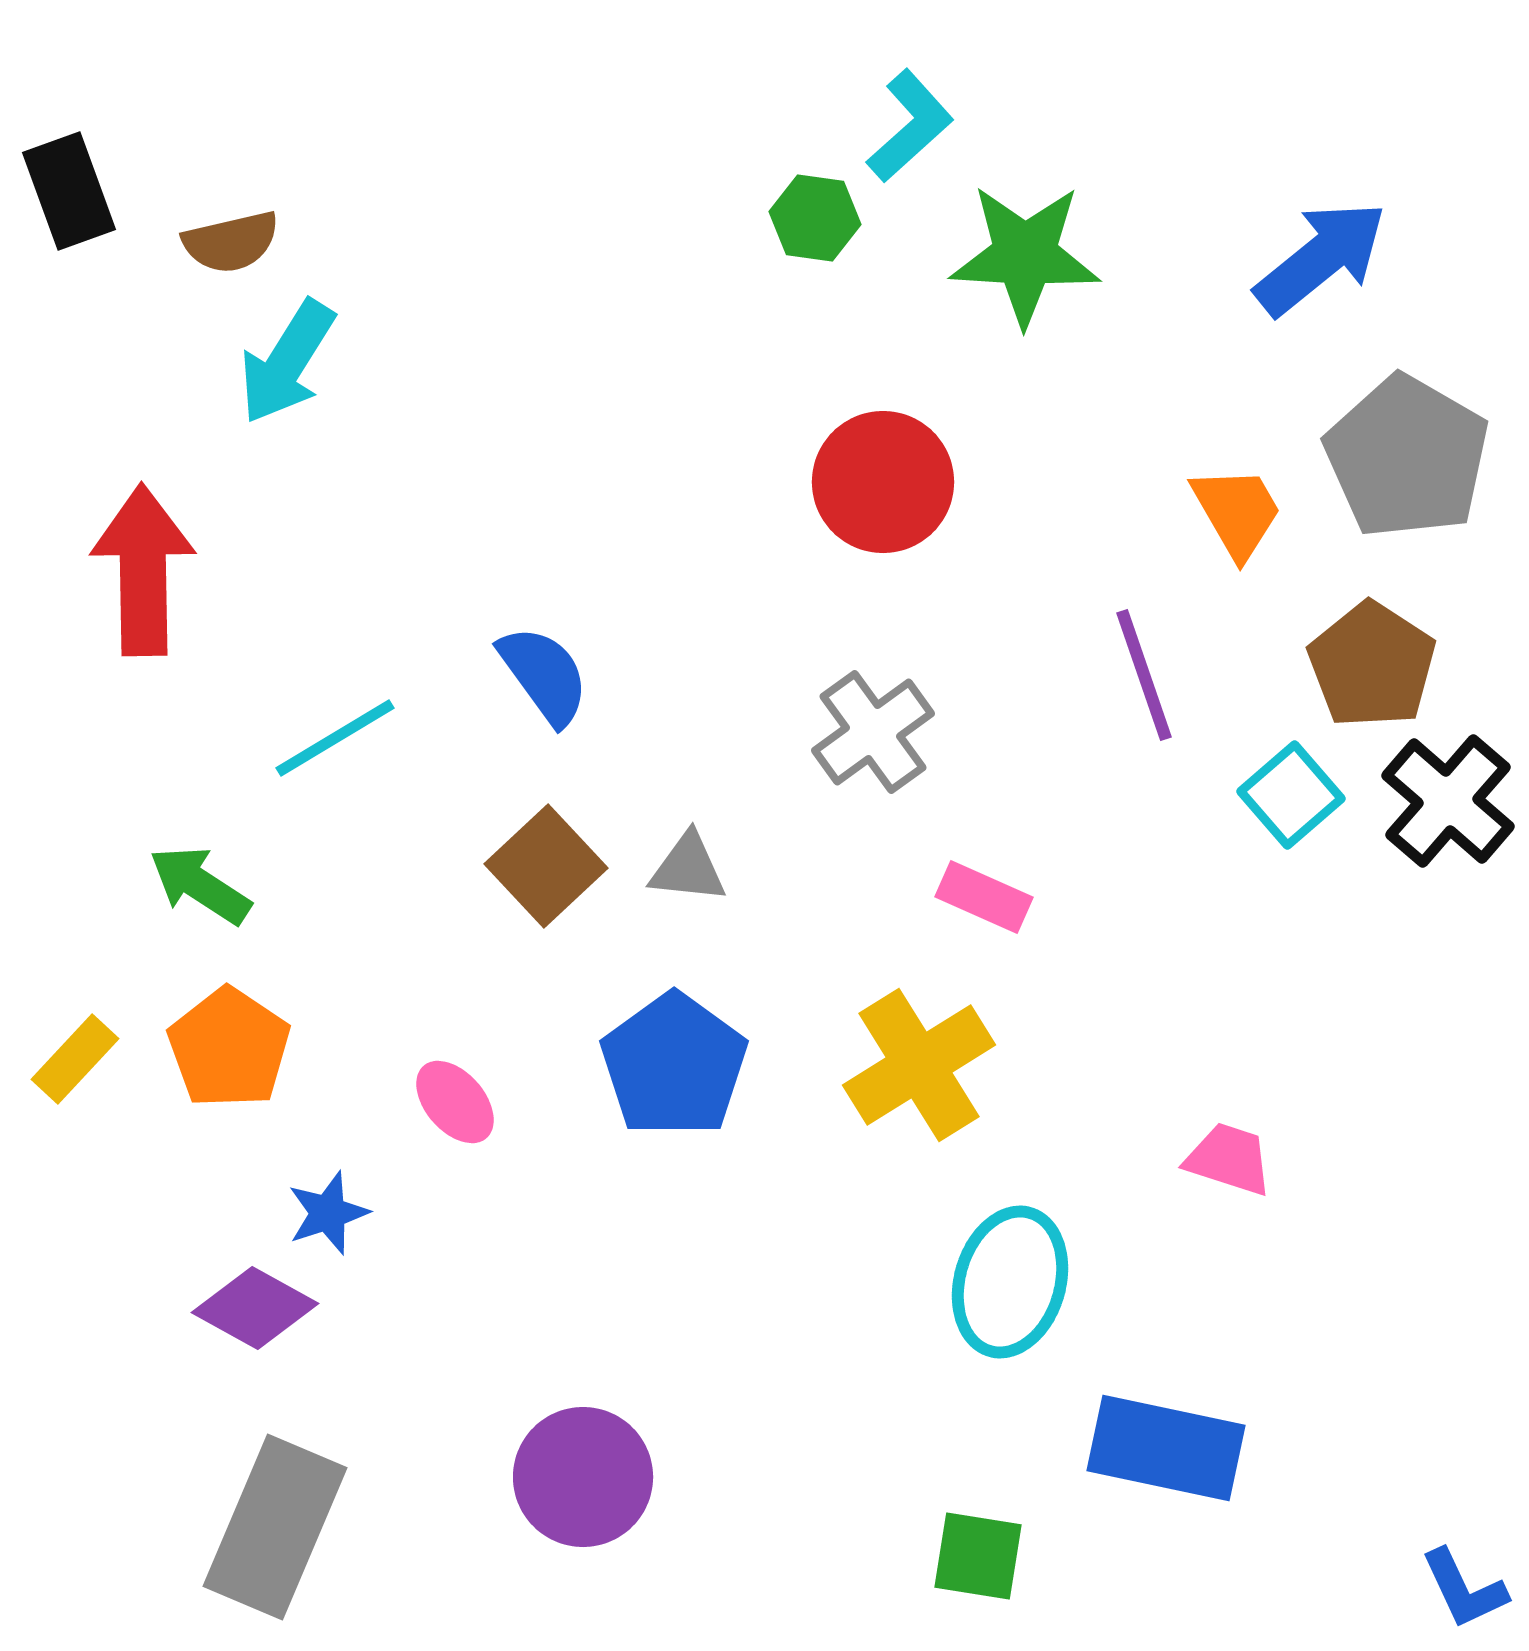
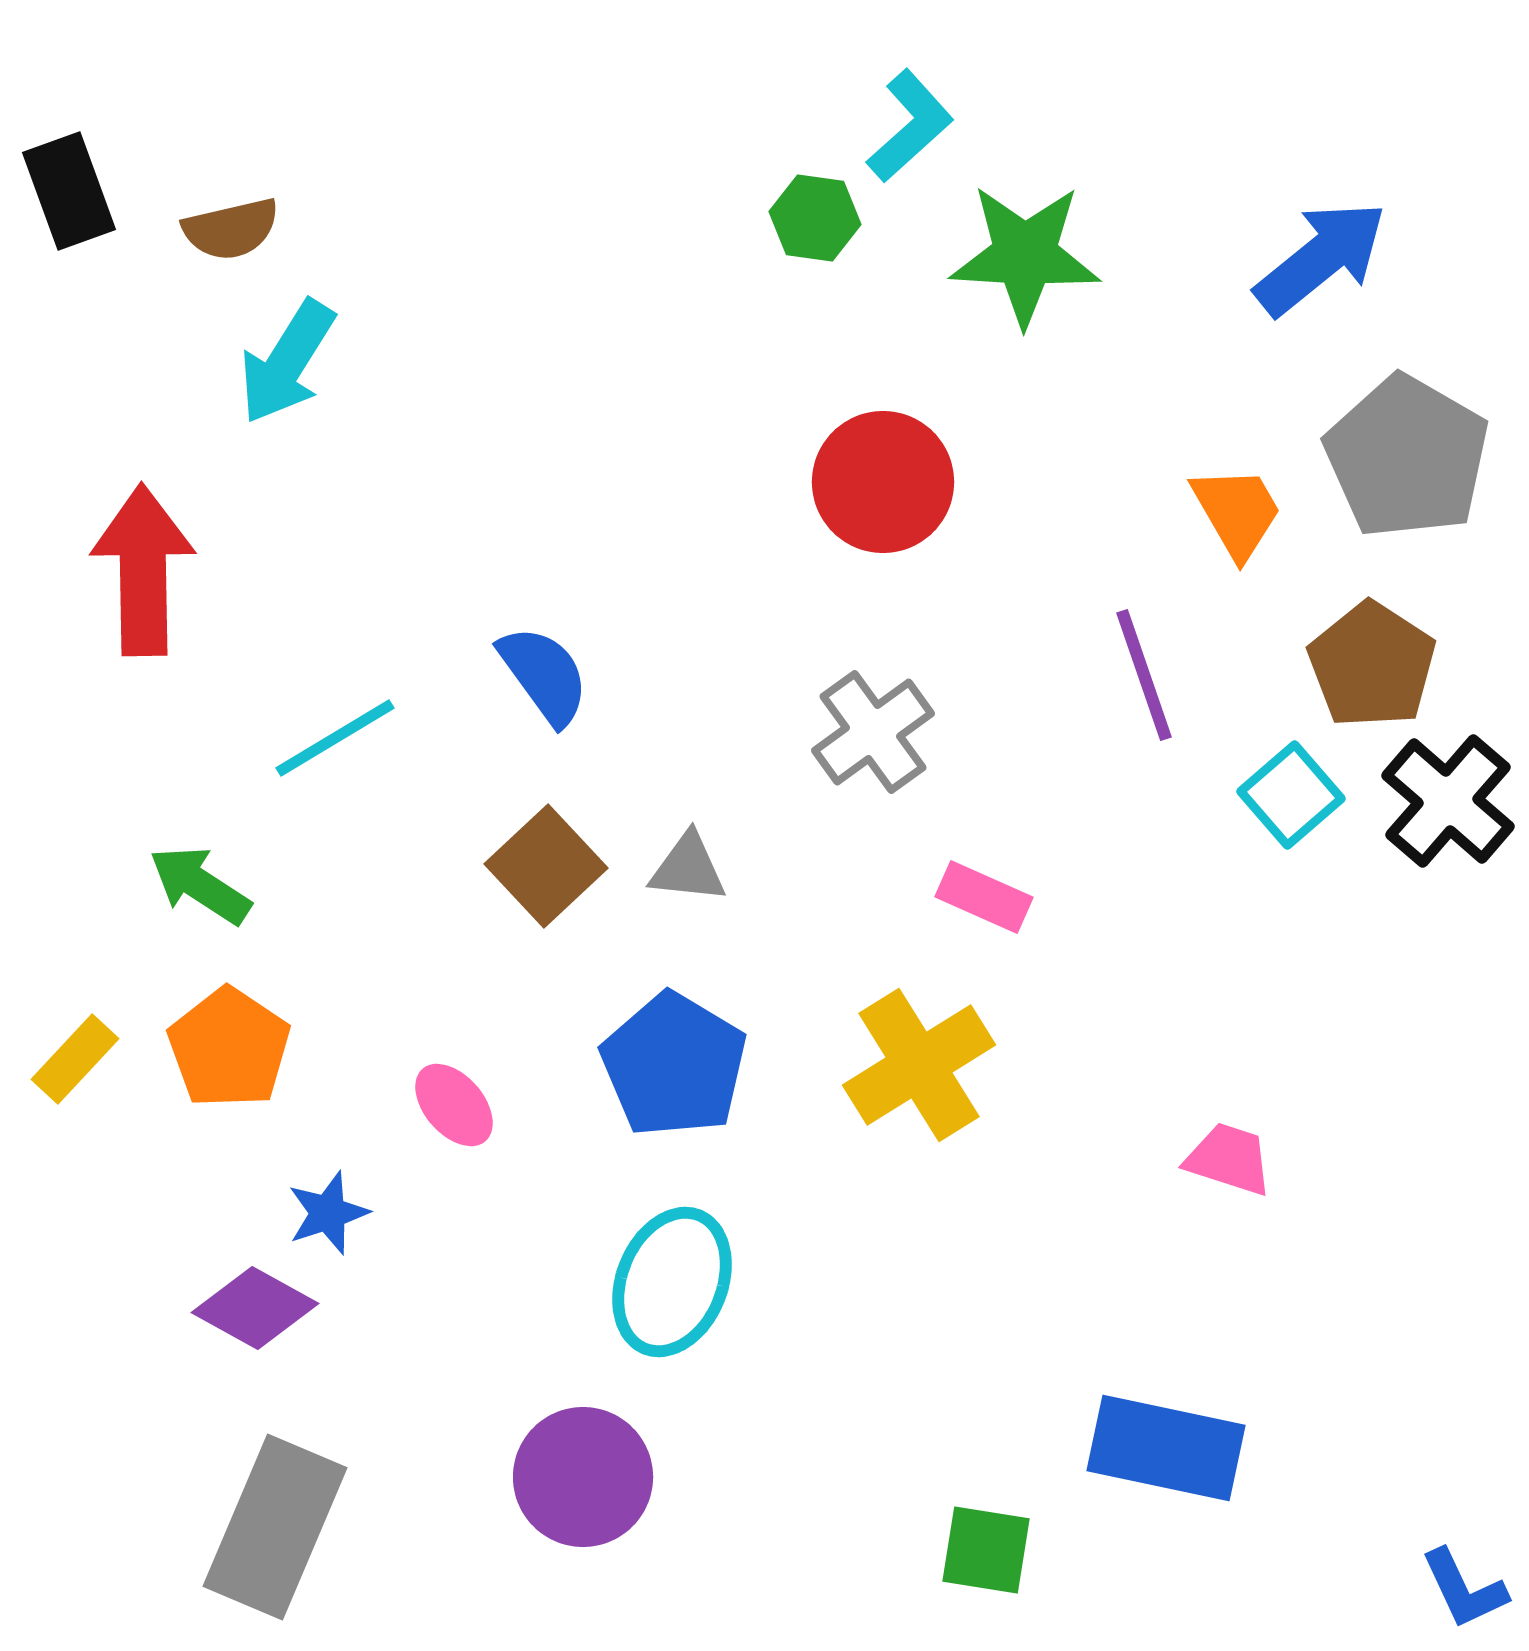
brown semicircle: moved 13 px up
blue pentagon: rotated 5 degrees counterclockwise
pink ellipse: moved 1 px left, 3 px down
cyan ellipse: moved 338 px left; rotated 6 degrees clockwise
green square: moved 8 px right, 6 px up
